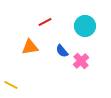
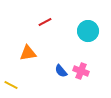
cyan circle: moved 3 px right, 5 px down
orange triangle: moved 2 px left, 6 px down
blue semicircle: moved 1 px left, 20 px down
pink cross: moved 10 px down; rotated 28 degrees counterclockwise
